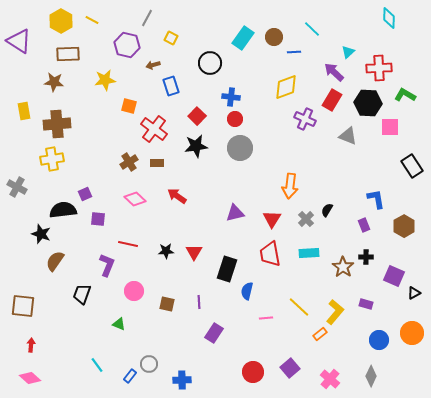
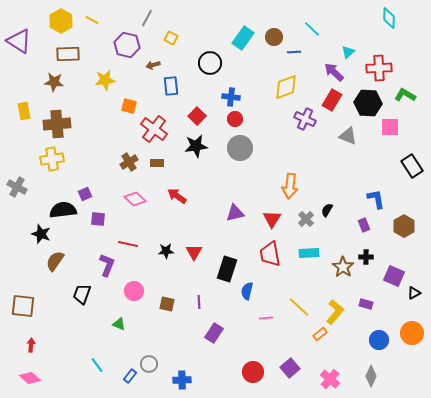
blue rectangle at (171, 86): rotated 12 degrees clockwise
